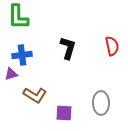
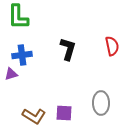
black L-shape: moved 1 px down
brown L-shape: moved 1 px left, 21 px down
